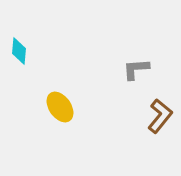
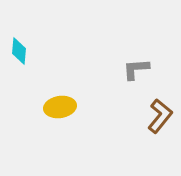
yellow ellipse: rotated 64 degrees counterclockwise
